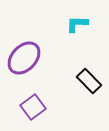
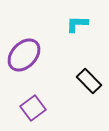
purple ellipse: moved 3 px up
purple square: moved 1 px down
